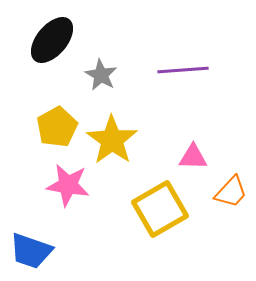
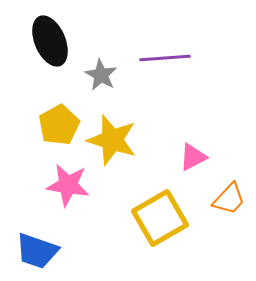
black ellipse: moved 2 px left, 1 px down; rotated 63 degrees counterclockwise
purple line: moved 18 px left, 12 px up
yellow pentagon: moved 2 px right, 2 px up
yellow star: rotated 18 degrees counterclockwise
pink triangle: rotated 28 degrees counterclockwise
orange trapezoid: moved 2 px left, 7 px down
yellow square: moved 9 px down
blue trapezoid: moved 6 px right
